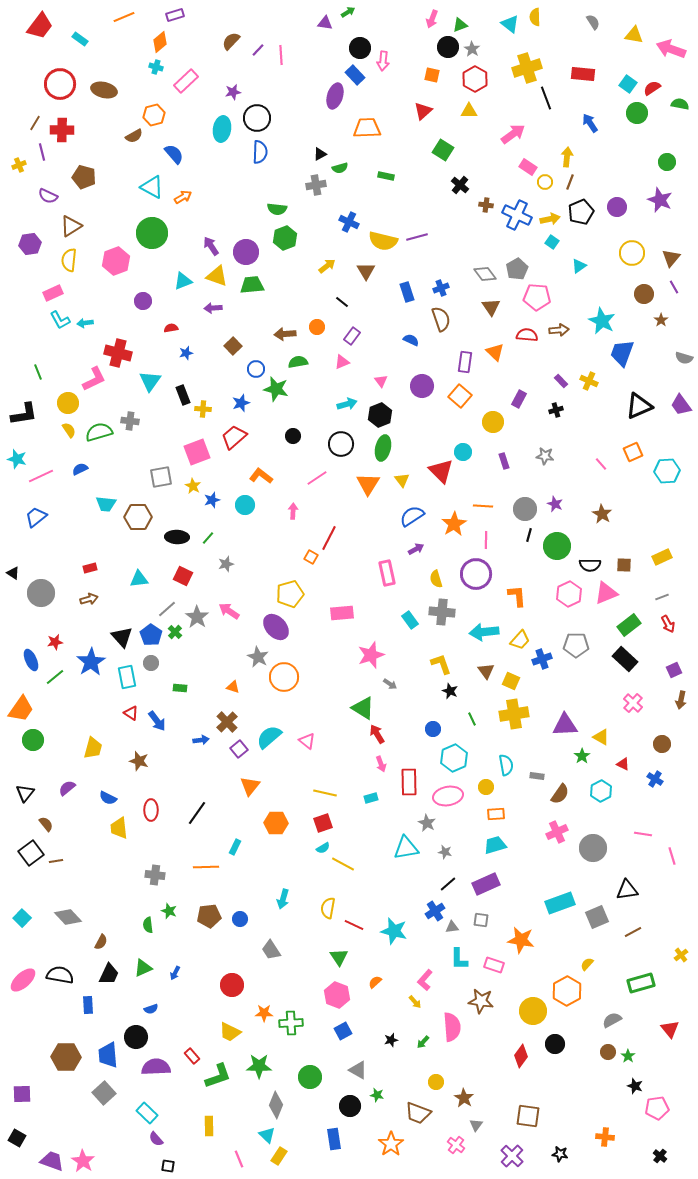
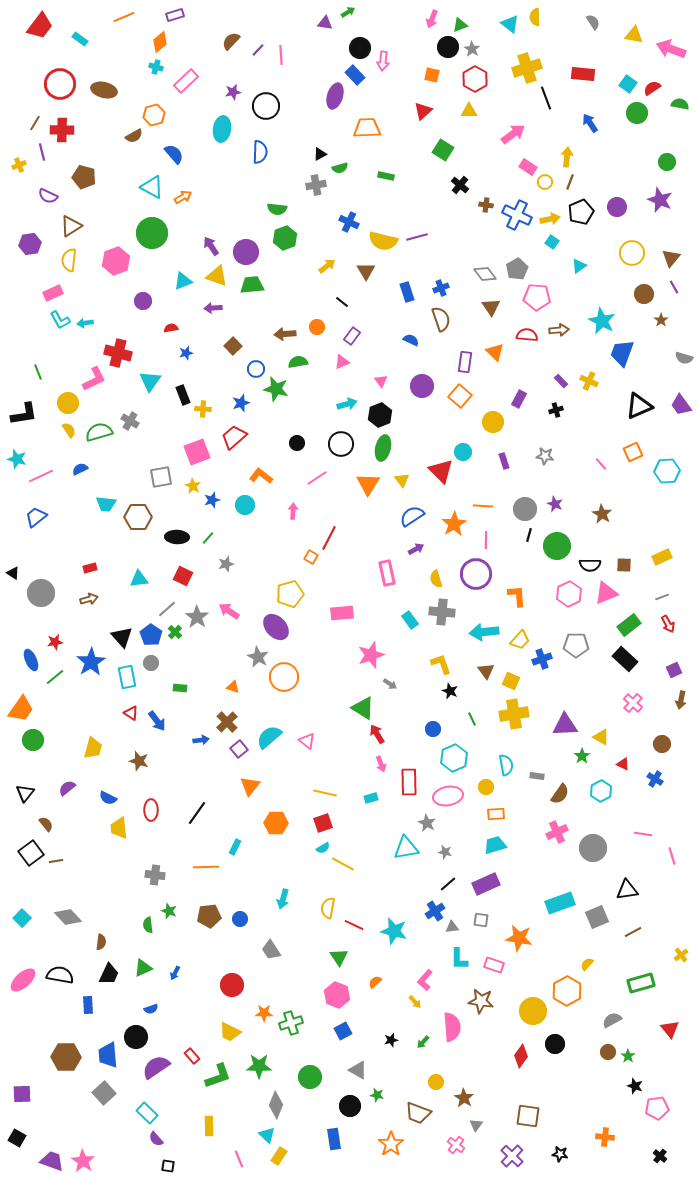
black circle at (257, 118): moved 9 px right, 12 px up
gray cross at (130, 421): rotated 24 degrees clockwise
black circle at (293, 436): moved 4 px right, 7 px down
orange star at (521, 940): moved 2 px left, 2 px up
brown semicircle at (101, 942): rotated 21 degrees counterclockwise
green cross at (291, 1023): rotated 15 degrees counterclockwise
purple semicircle at (156, 1067): rotated 32 degrees counterclockwise
